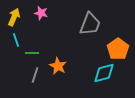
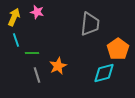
pink star: moved 4 px left, 1 px up
gray trapezoid: rotated 15 degrees counterclockwise
orange star: rotated 18 degrees clockwise
gray line: moved 2 px right; rotated 35 degrees counterclockwise
